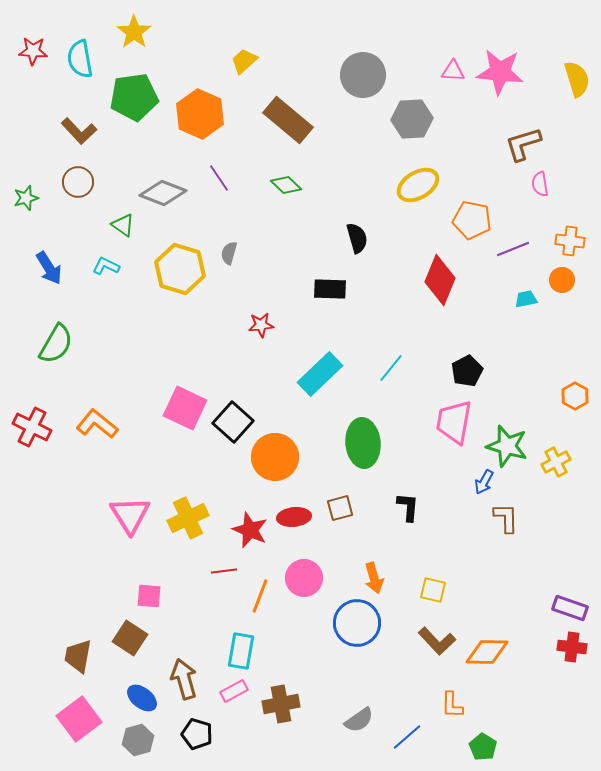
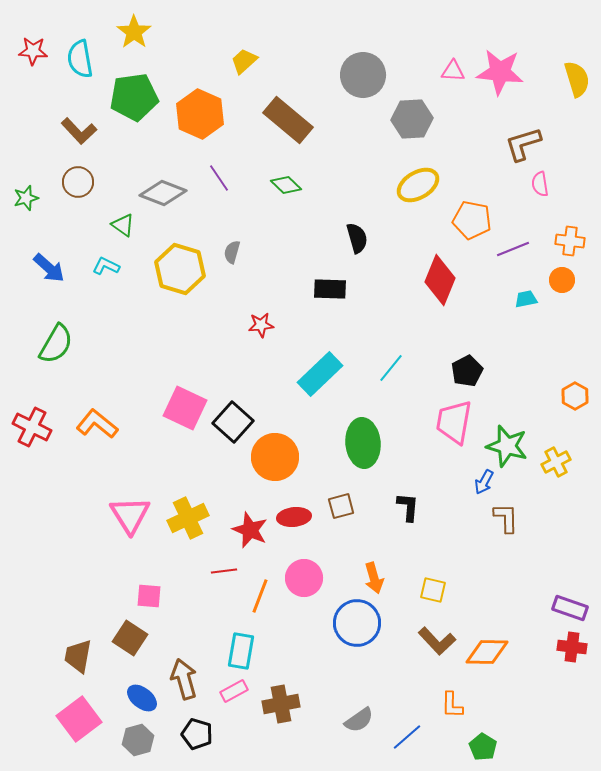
gray semicircle at (229, 253): moved 3 px right, 1 px up
blue arrow at (49, 268): rotated 16 degrees counterclockwise
brown square at (340, 508): moved 1 px right, 2 px up
